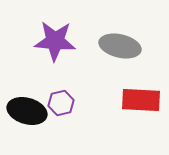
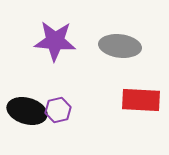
gray ellipse: rotated 6 degrees counterclockwise
purple hexagon: moved 3 px left, 7 px down
